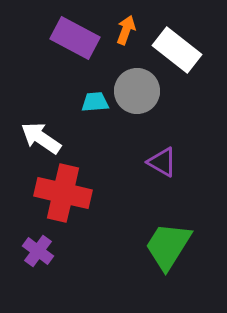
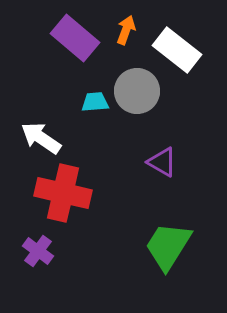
purple rectangle: rotated 12 degrees clockwise
